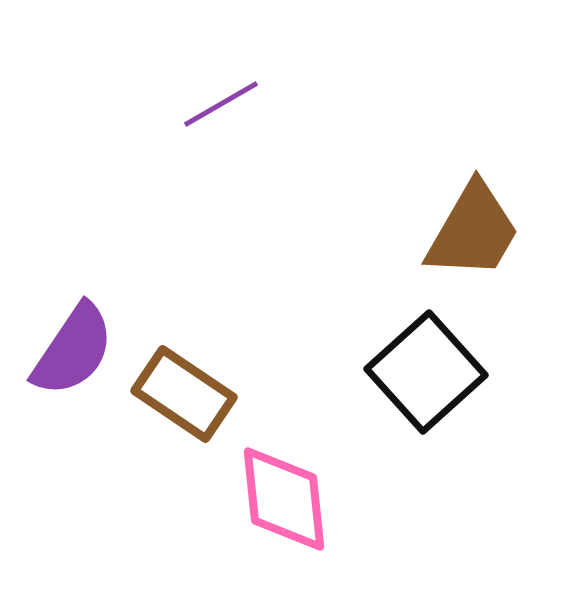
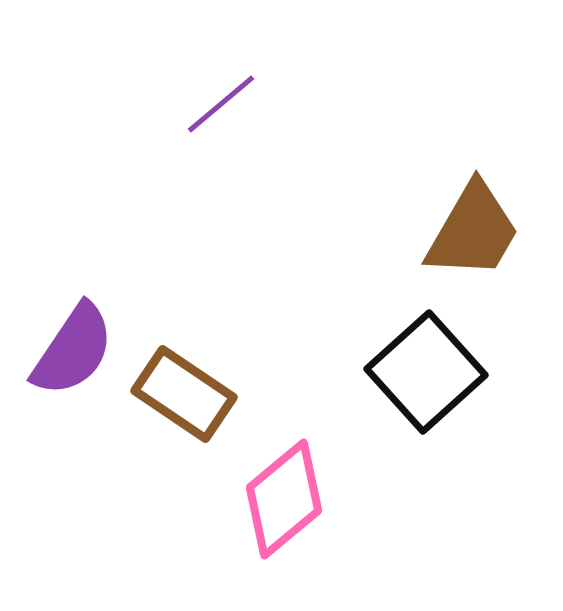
purple line: rotated 10 degrees counterclockwise
pink diamond: rotated 56 degrees clockwise
